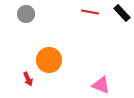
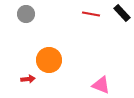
red line: moved 1 px right, 2 px down
red arrow: rotated 72 degrees counterclockwise
